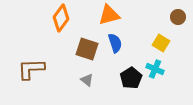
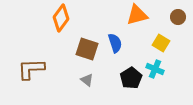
orange triangle: moved 28 px right
